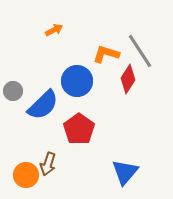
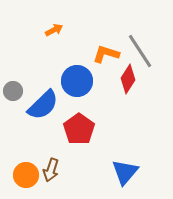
brown arrow: moved 3 px right, 6 px down
